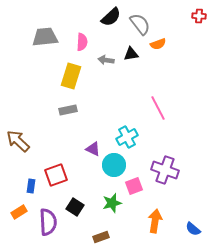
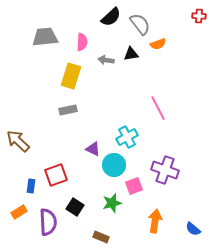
brown rectangle: rotated 42 degrees clockwise
